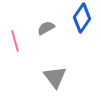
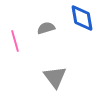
blue diamond: rotated 44 degrees counterclockwise
gray semicircle: rotated 12 degrees clockwise
